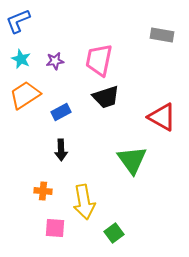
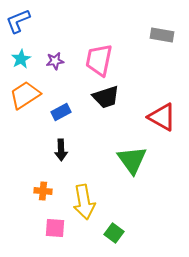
cyan star: rotated 18 degrees clockwise
green square: rotated 18 degrees counterclockwise
